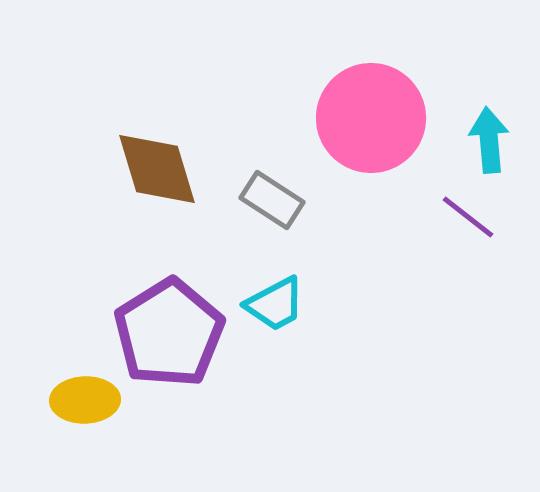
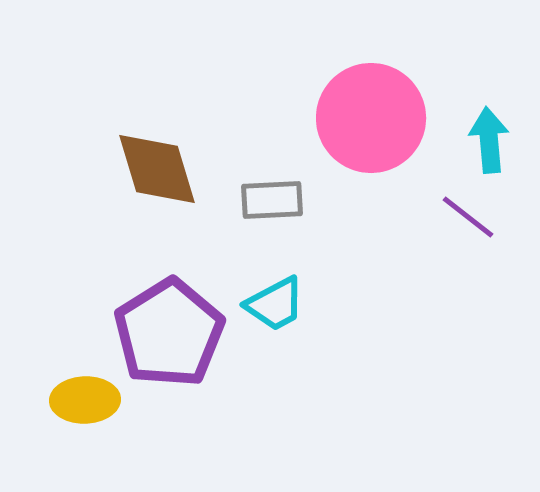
gray rectangle: rotated 36 degrees counterclockwise
